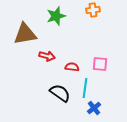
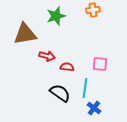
red semicircle: moved 5 px left
blue cross: rotated 16 degrees counterclockwise
